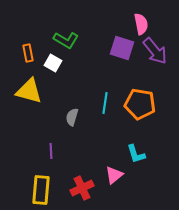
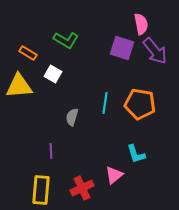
orange rectangle: rotated 48 degrees counterclockwise
white square: moved 11 px down
yellow triangle: moved 10 px left, 5 px up; rotated 20 degrees counterclockwise
